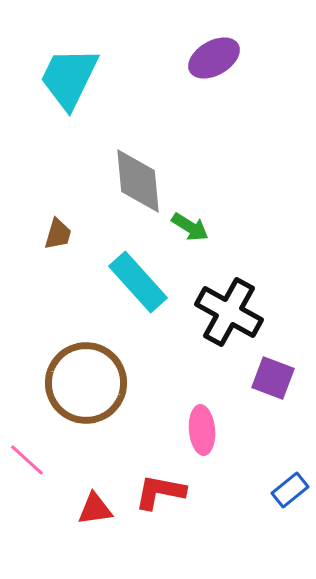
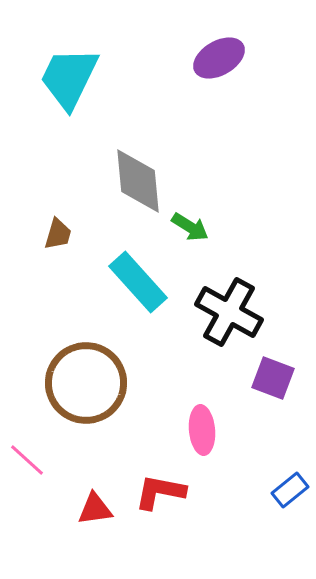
purple ellipse: moved 5 px right
